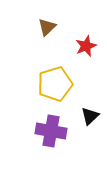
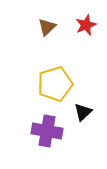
red star: moved 21 px up
black triangle: moved 7 px left, 4 px up
purple cross: moved 4 px left
